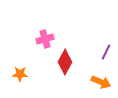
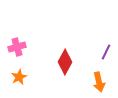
pink cross: moved 28 px left, 8 px down
orange star: moved 1 px left, 3 px down; rotated 28 degrees counterclockwise
orange arrow: moved 2 px left; rotated 54 degrees clockwise
